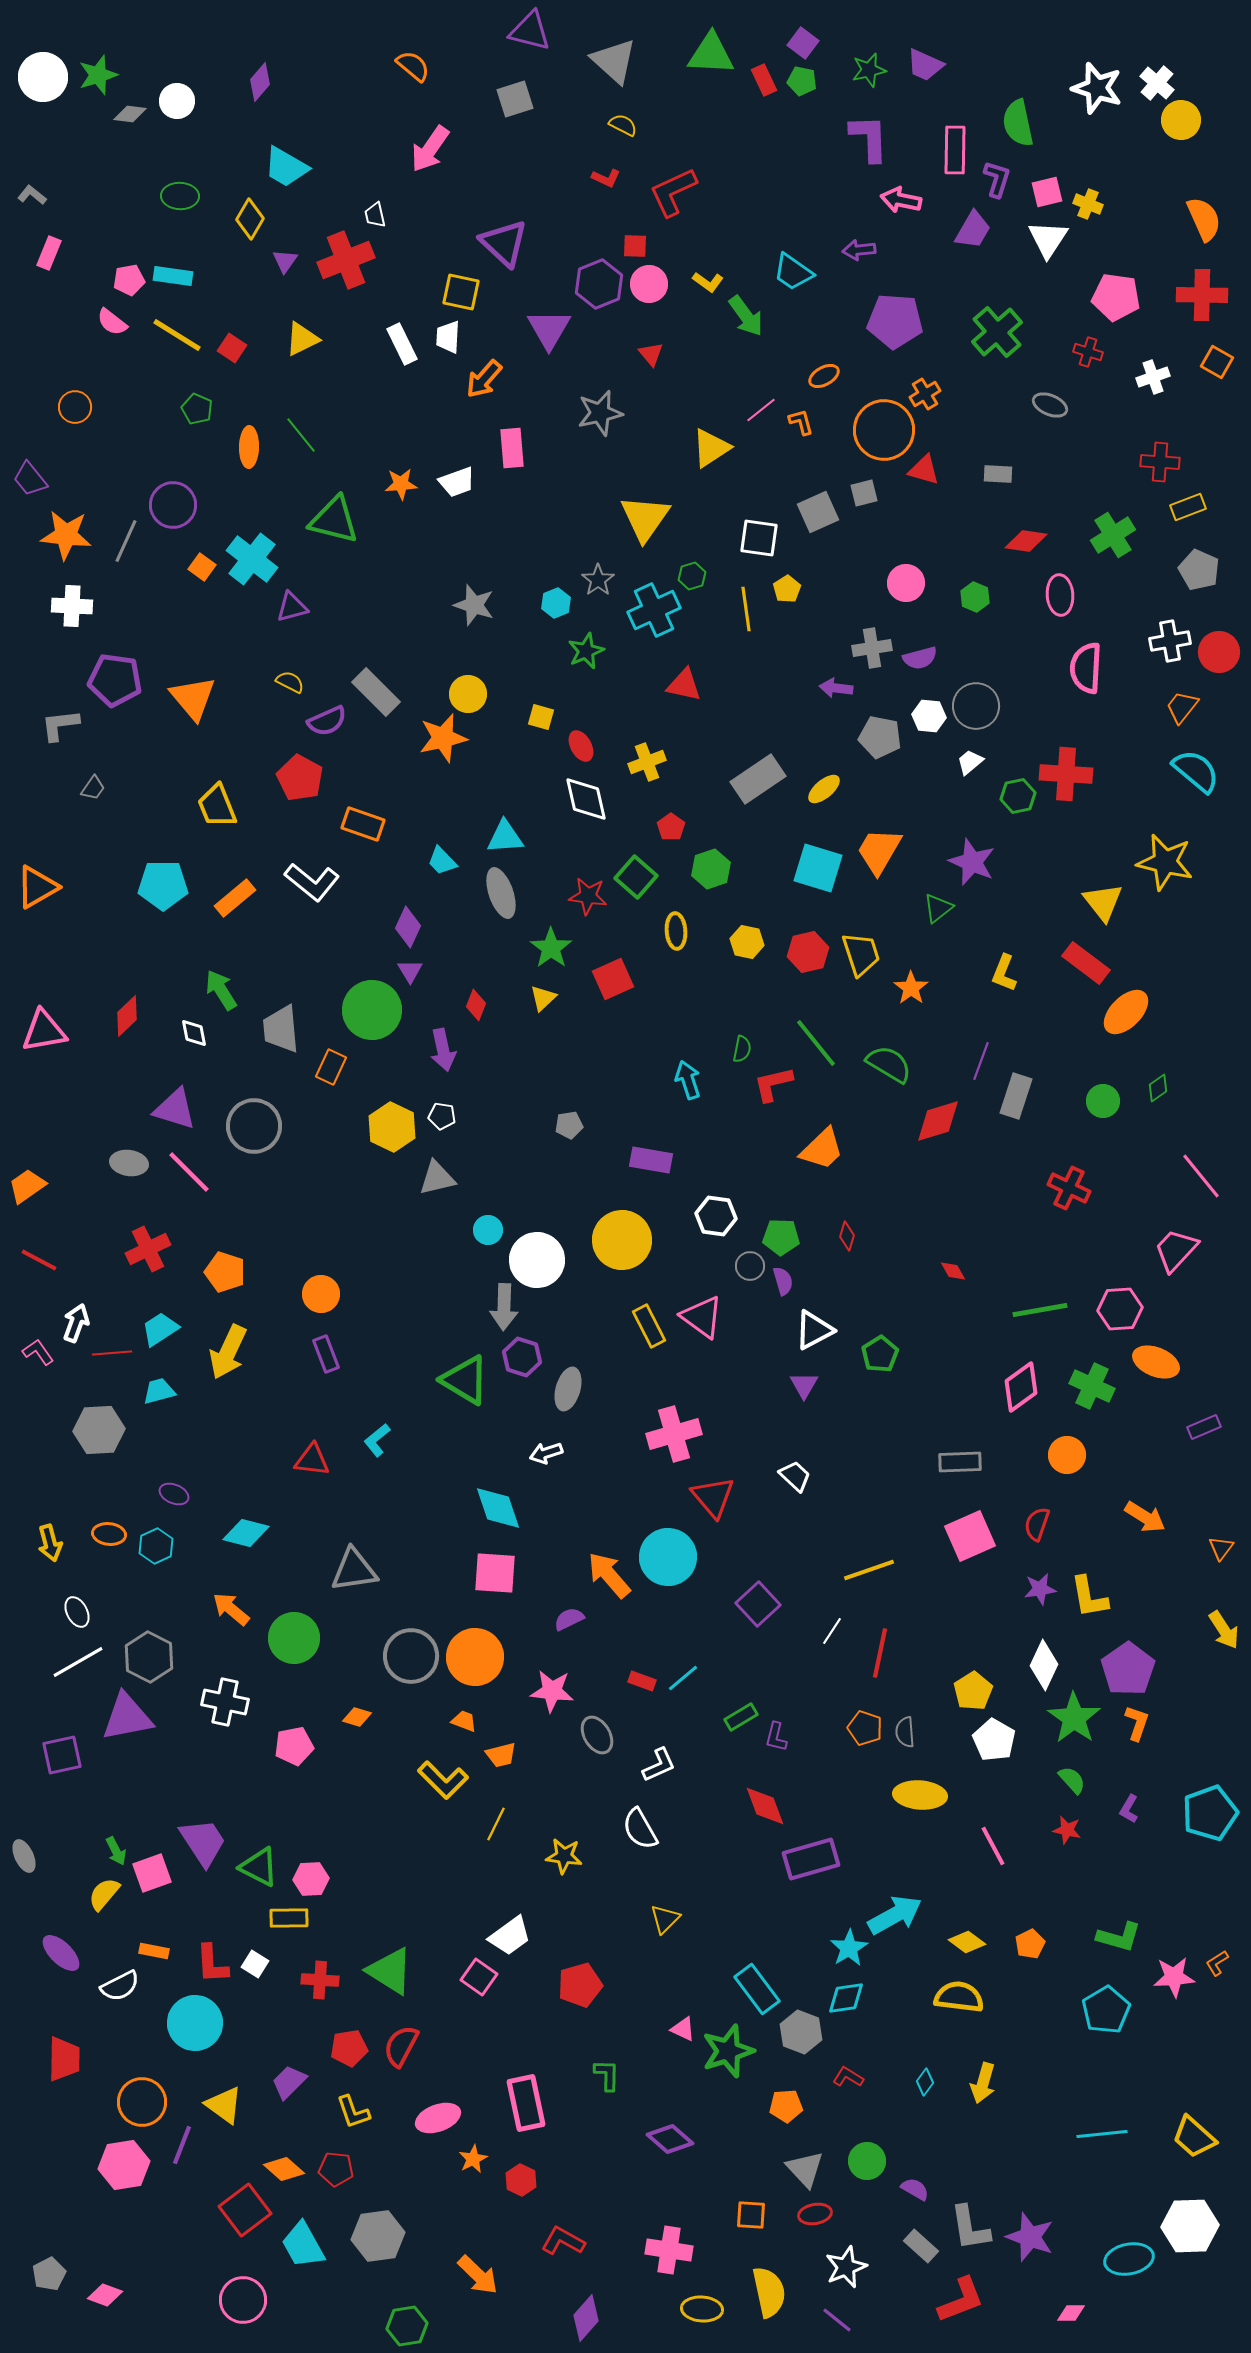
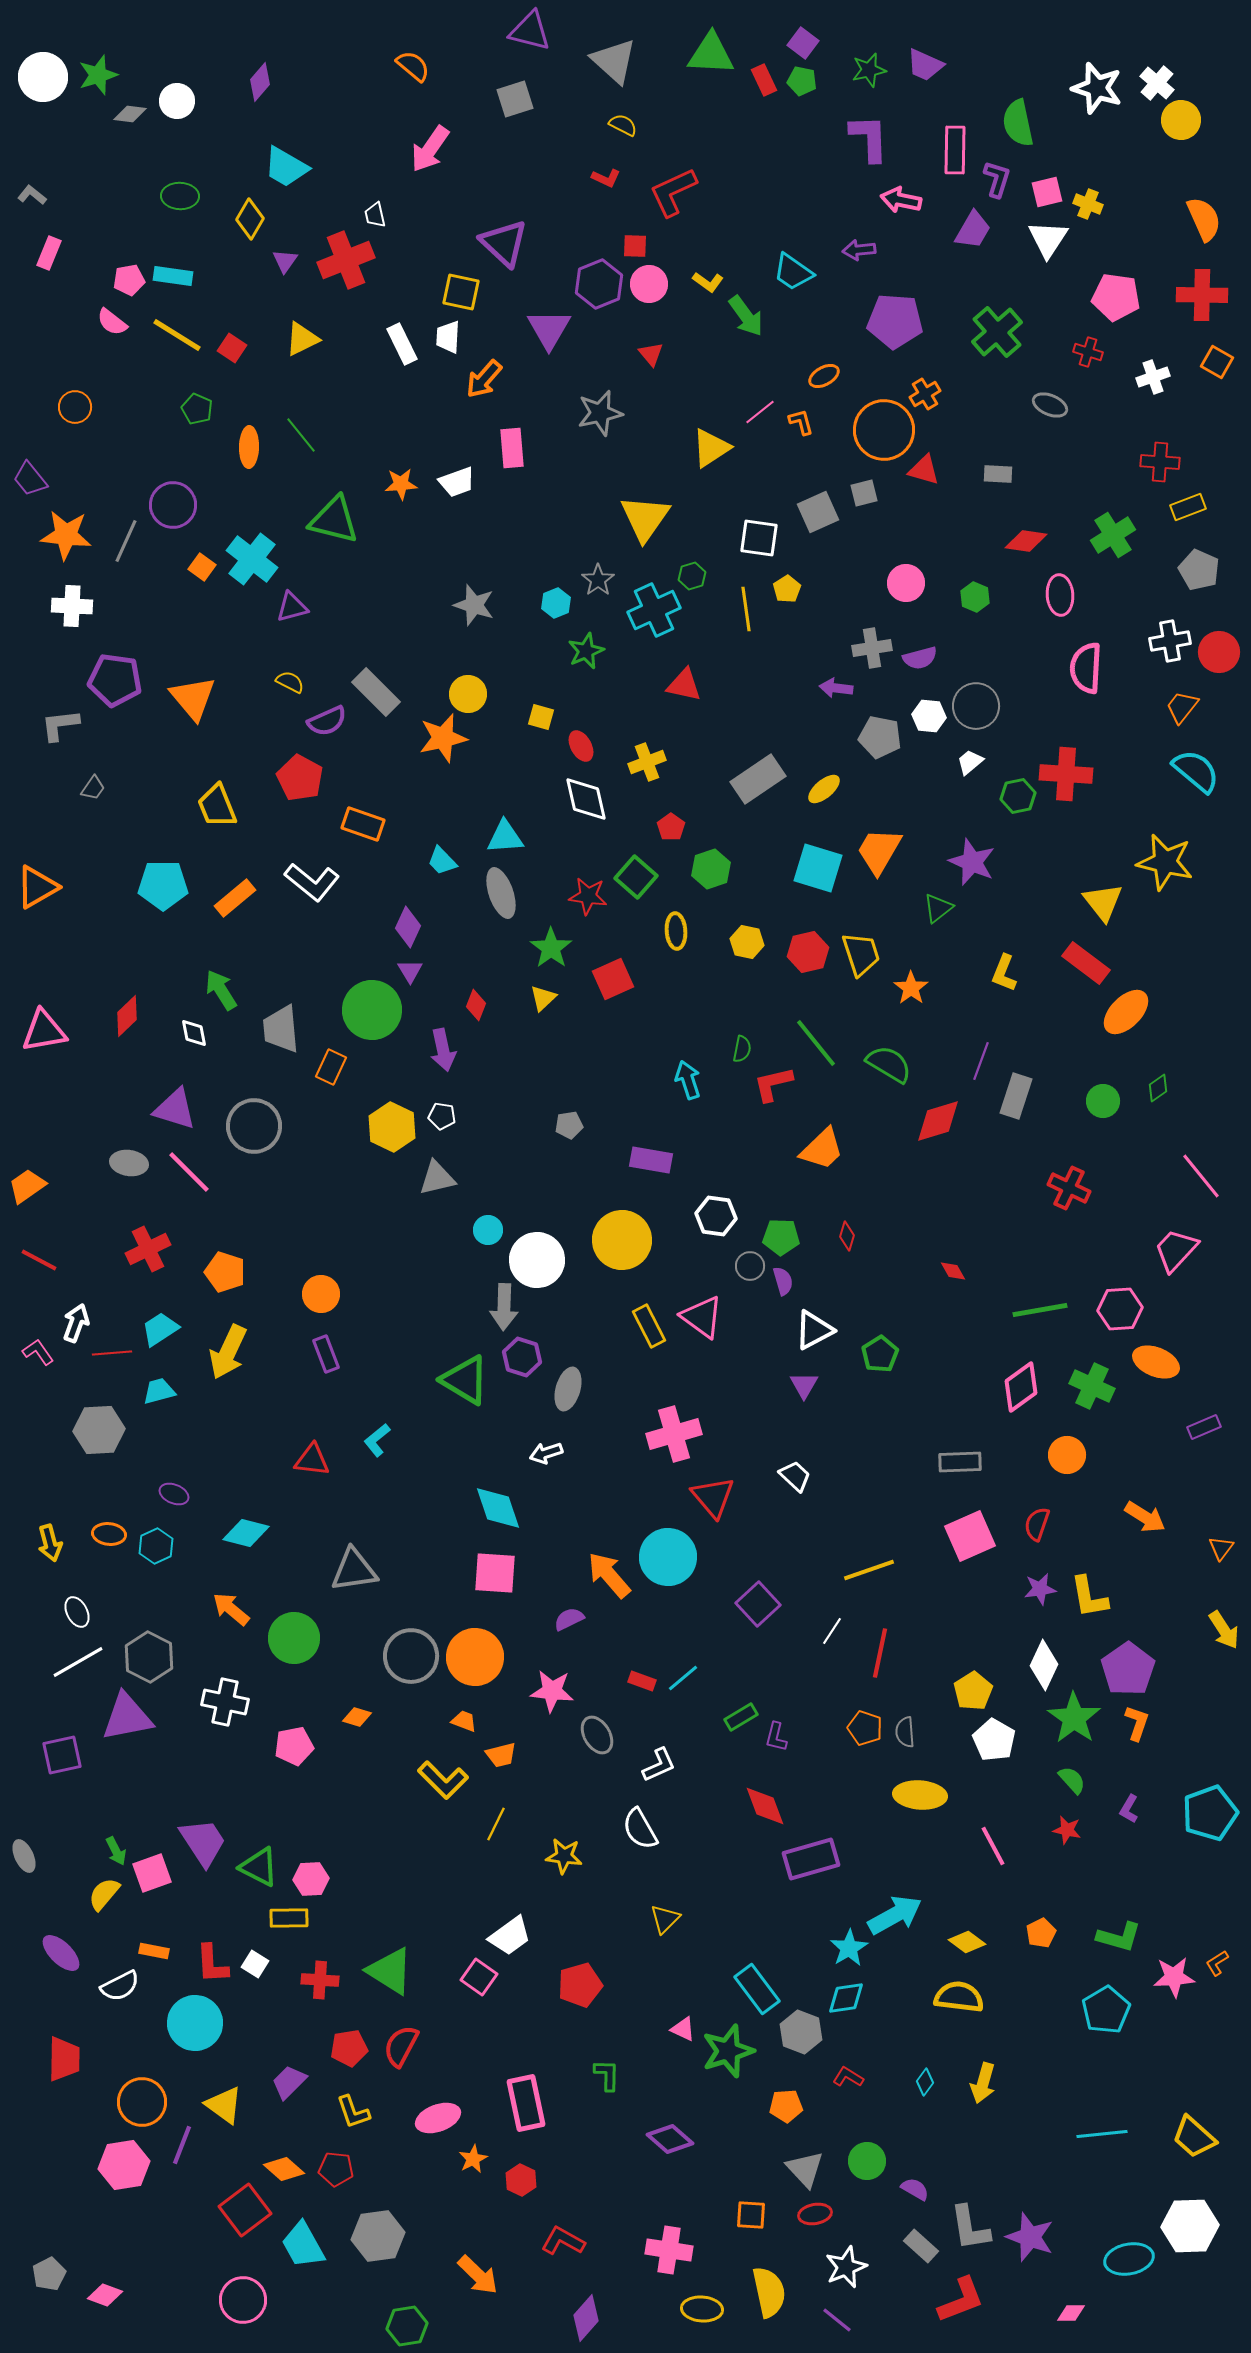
pink line at (761, 410): moved 1 px left, 2 px down
orange pentagon at (1030, 1944): moved 11 px right, 11 px up
